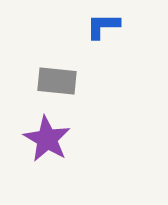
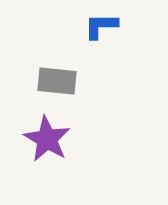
blue L-shape: moved 2 px left
